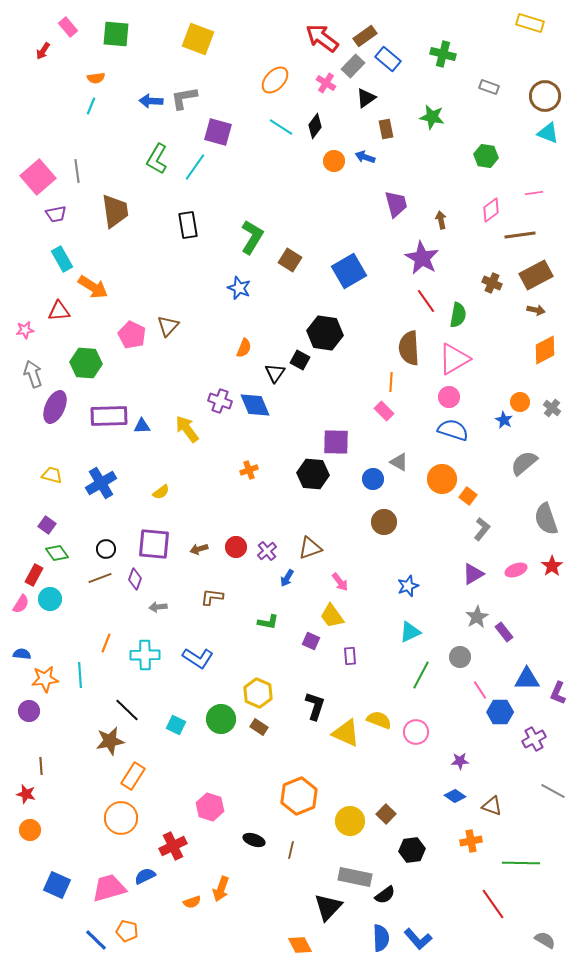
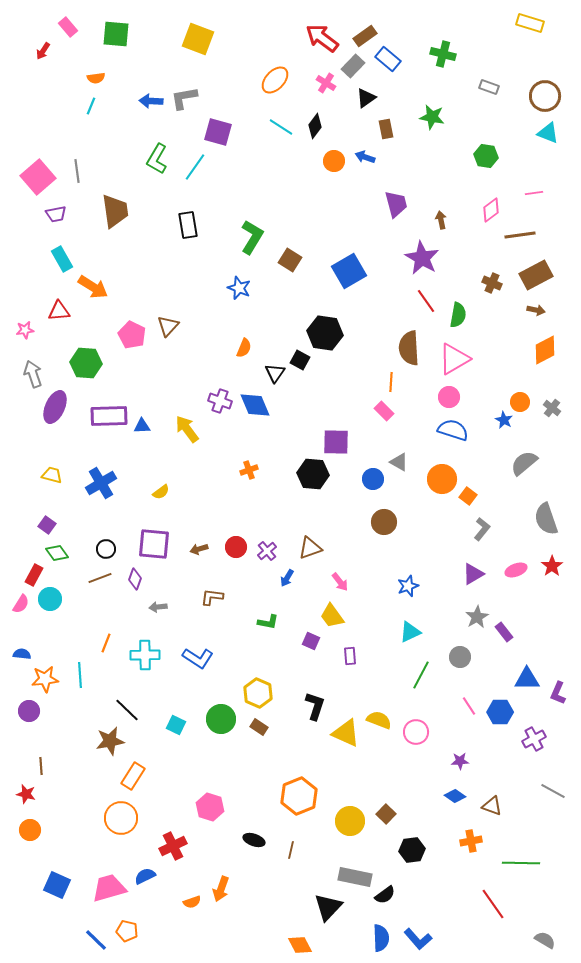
pink line at (480, 690): moved 11 px left, 16 px down
